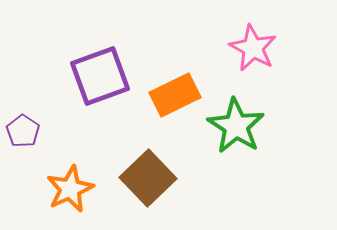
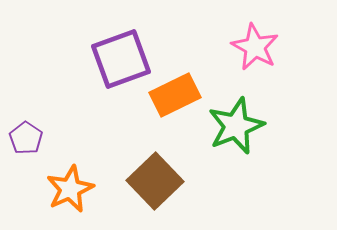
pink star: moved 2 px right, 1 px up
purple square: moved 21 px right, 17 px up
green star: rotated 18 degrees clockwise
purple pentagon: moved 3 px right, 7 px down
brown square: moved 7 px right, 3 px down
